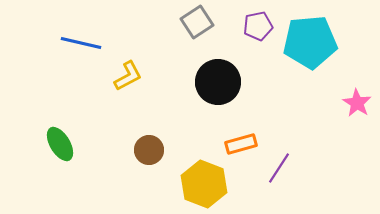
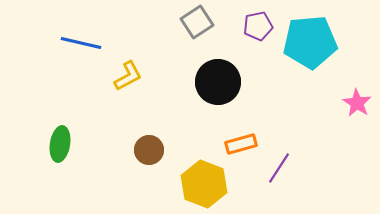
green ellipse: rotated 40 degrees clockwise
